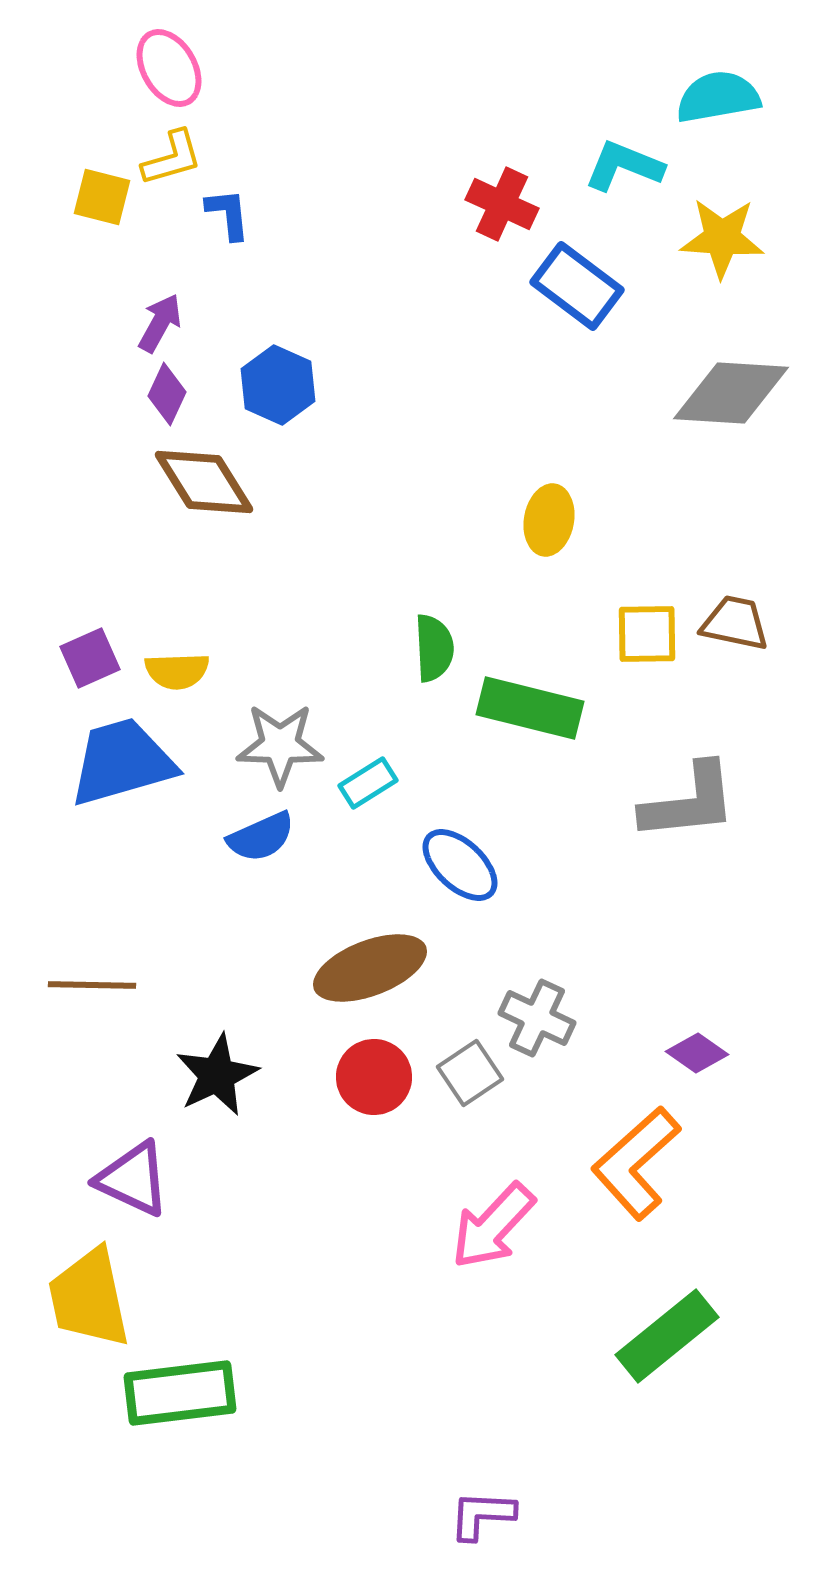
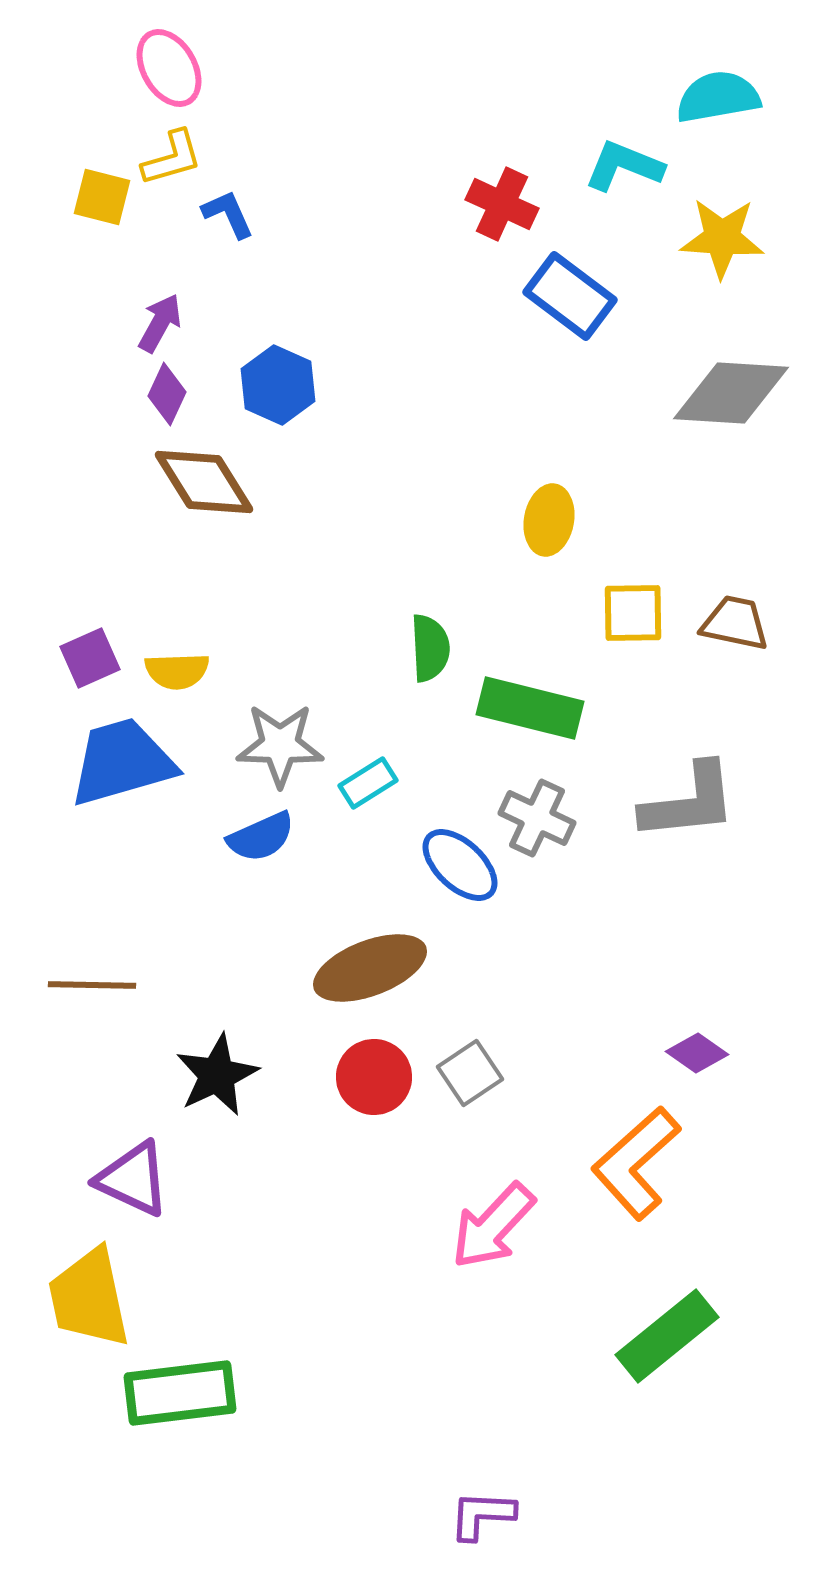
blue L-shape at (228, 214): rotated 18 degrees counterclockwise
blue rectangle at (577, 286): moved 7 px left, 10 px down
yellow square at (647, 634): moved 14 px left, 21 px up
green semicircle at (434, 648): moved 4 px left
gray cross at (537, 1018): moved 200 px up
